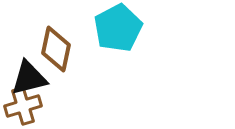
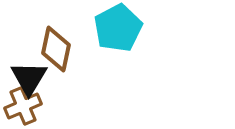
black triangle: rotated 45 degrees counterclockwise
brown cross: rotated 6 degrees counterclockwise
